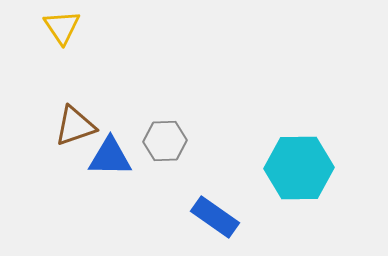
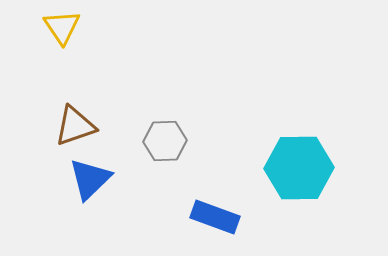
blue triangle: moved 20 px left, 22 px down; rotated 45 degrees counterclockwise
blue rectangle: rotated 15 degrees counterclockwise
